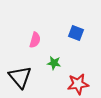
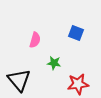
black triangle: moved 1 px left, 3 px down
